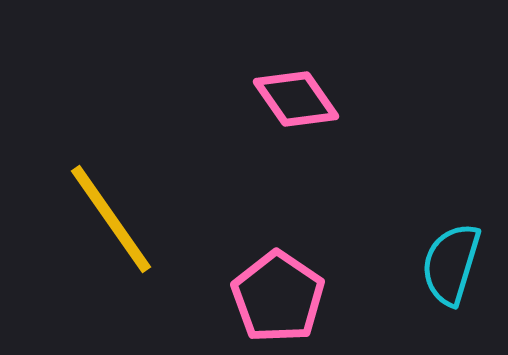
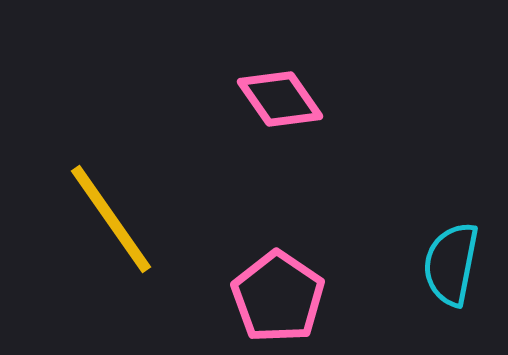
pink diamond: moved 16 px left
cyan semicircle: rotated 6 degrees counterclockwise
